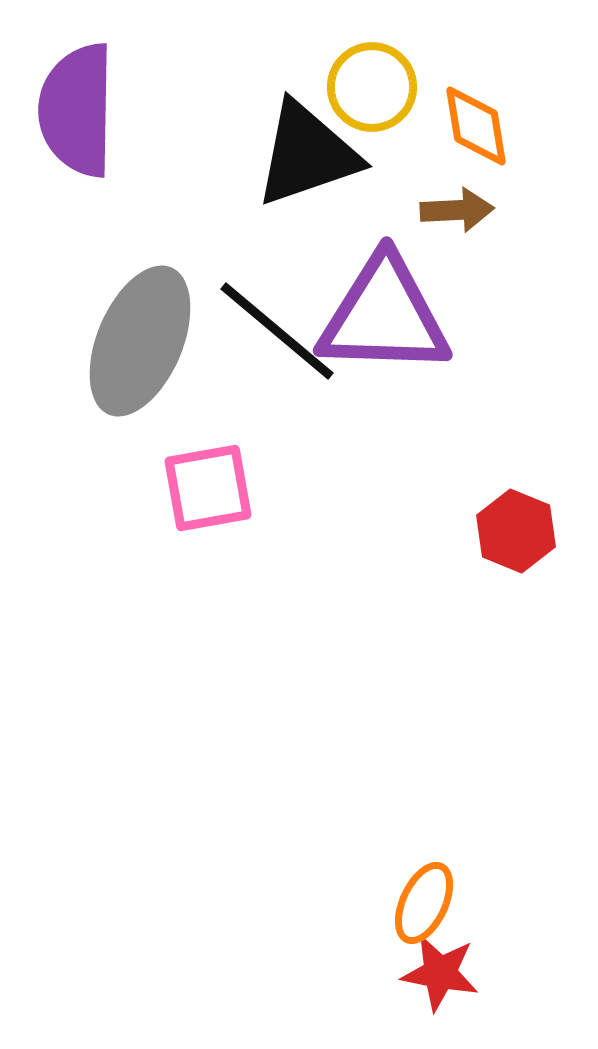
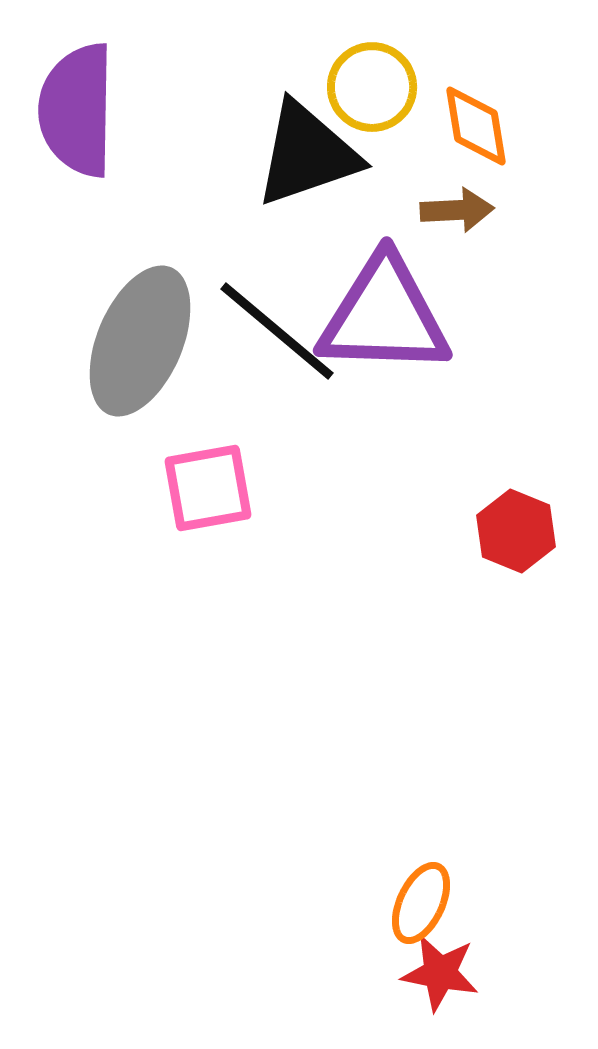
orange ellipse: moved 3 px left
